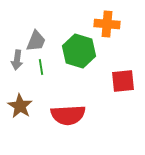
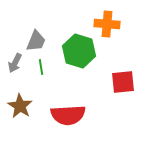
gray arrow: moved 2 px left, 3 px down; rotated 18 degrees clockwise
red square: moved 1 px down
